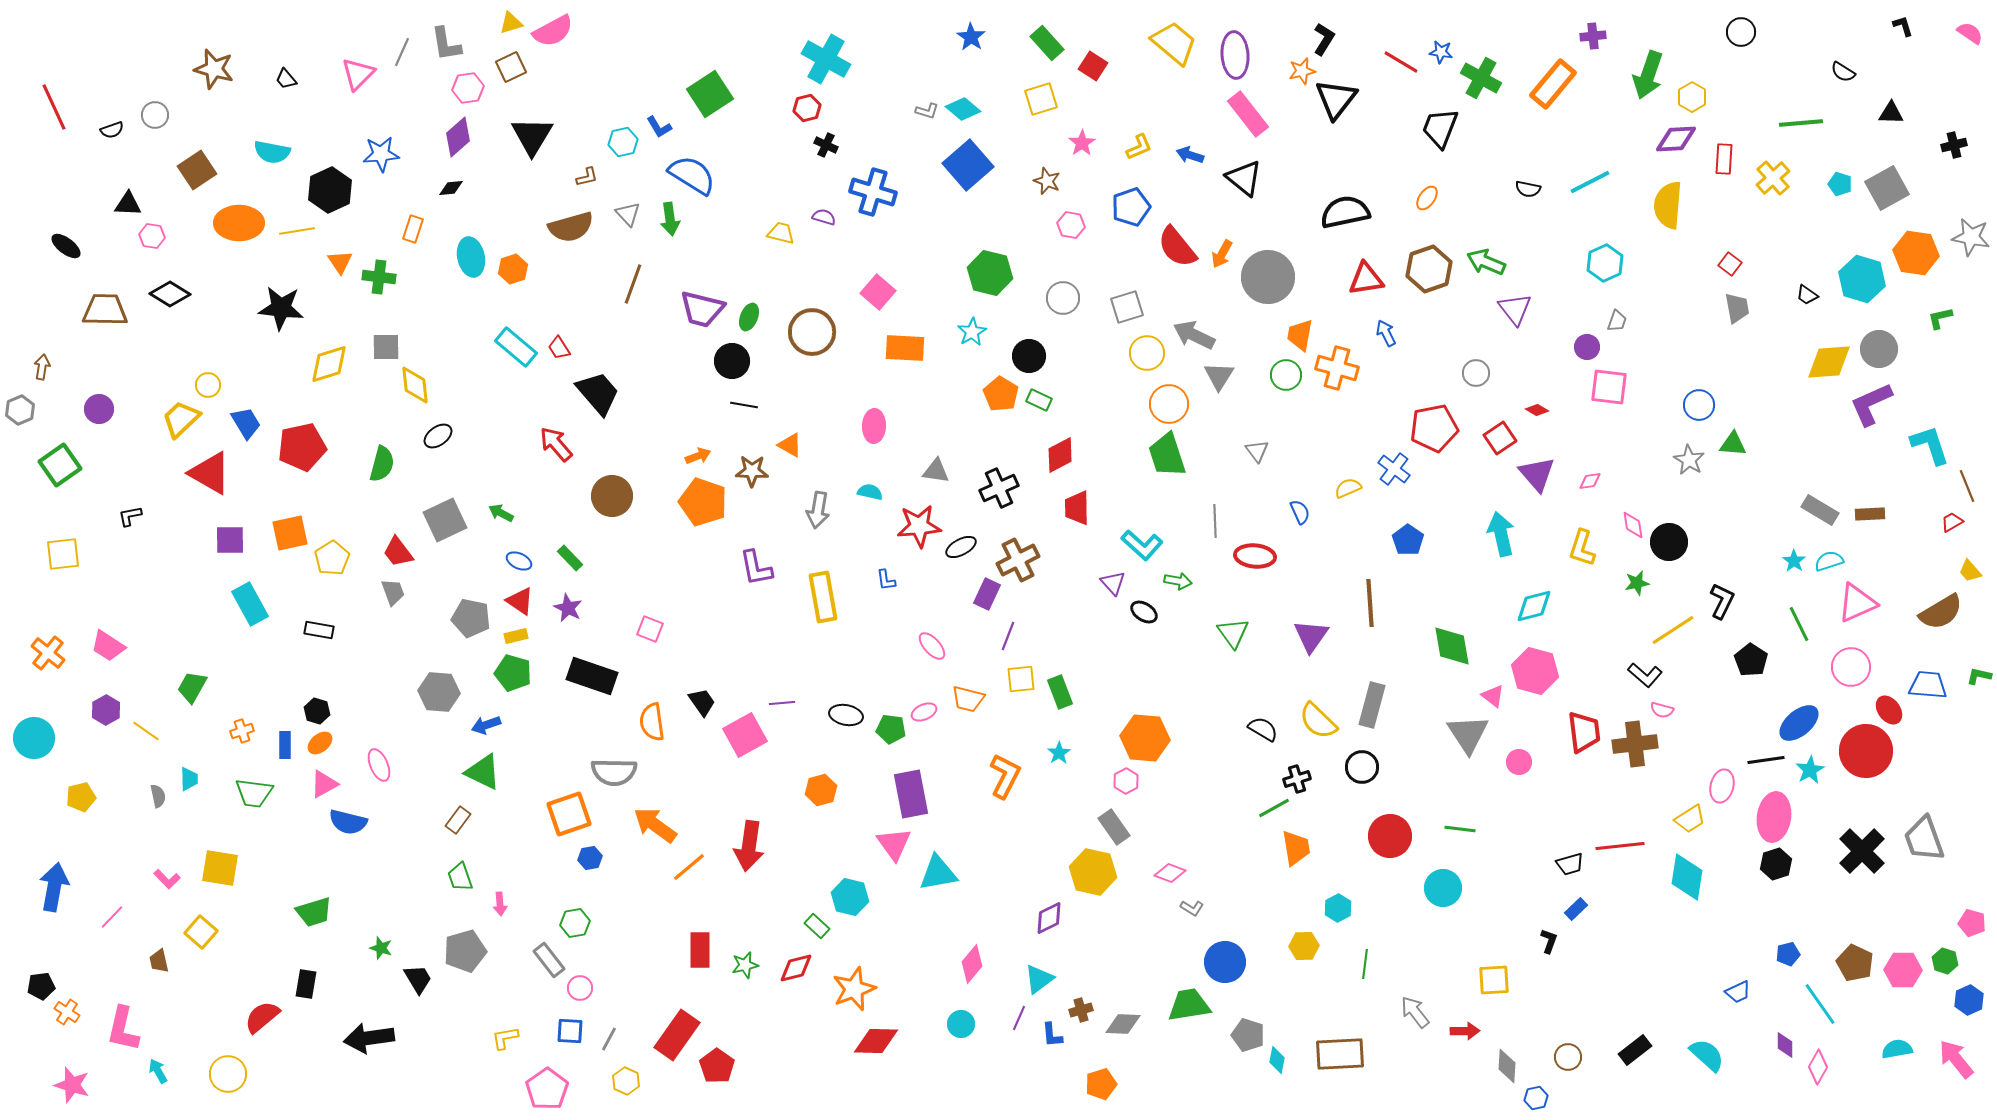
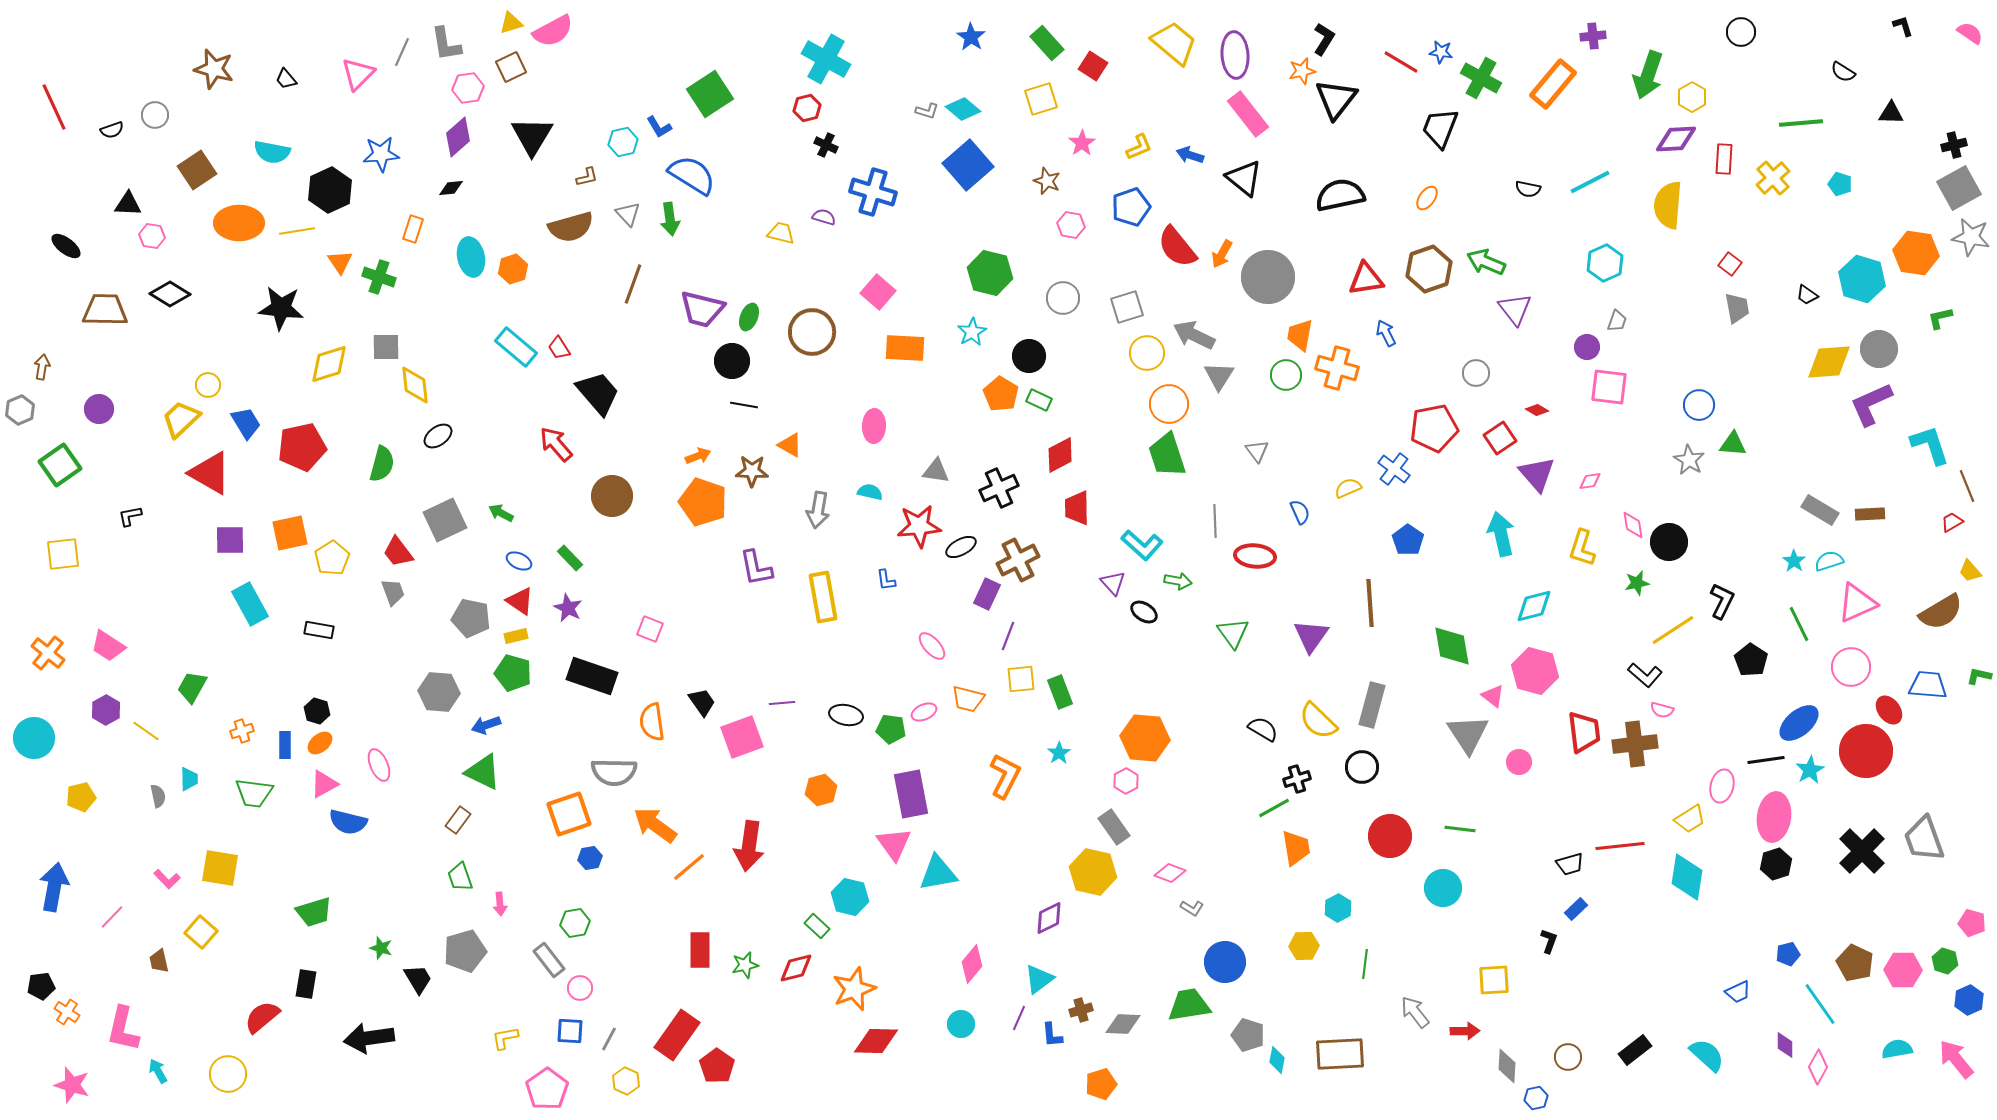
gray square at (1887, 188): moved 72 px right
black semicircle at (1345, 212): moved 5 px left, 17 px up
green cross at (379, 277): rotated 12 degrees clockwise
pink square at (745, 735): moved 3 px left, 2 px down; rotated 9 degrees clockwise
